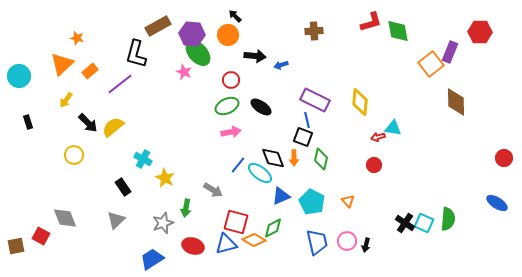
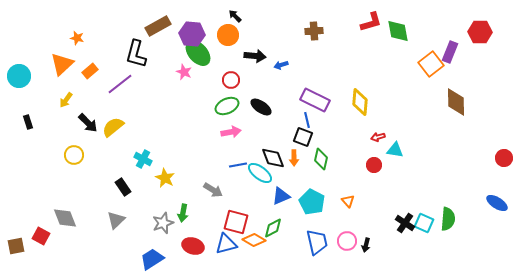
cyan triangle at (393, 128): moved 2 px right, 22 px down
blue line at (238, 165): rotated 42 degrees clockwise
green arrow at (186, 208): moved 3 px left, 5 px down
